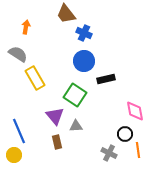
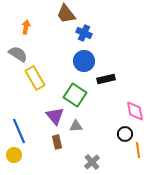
gray cross: moved 17 px left, 9 px down; rotated 21 degrees clockwise
